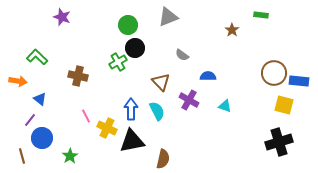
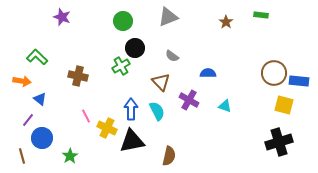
green circle: moved 5 px left, 4 px up
brown star: moved 6 px left, 8 px up
gray semicircle: moved 10 px left, 1 px down
green cross: moved 3 px right, 4 px down
blue semicircle: moved 3 px up
orange arrow: moved 4 px right
purple line: moved 2 px left
brown semicircle: moved 6 px right, 3 px up
